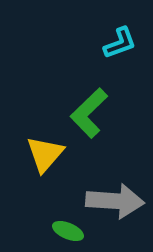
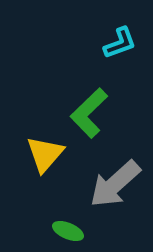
gray arrow: moved 17 px up; rotated 134 degrees clockwise
